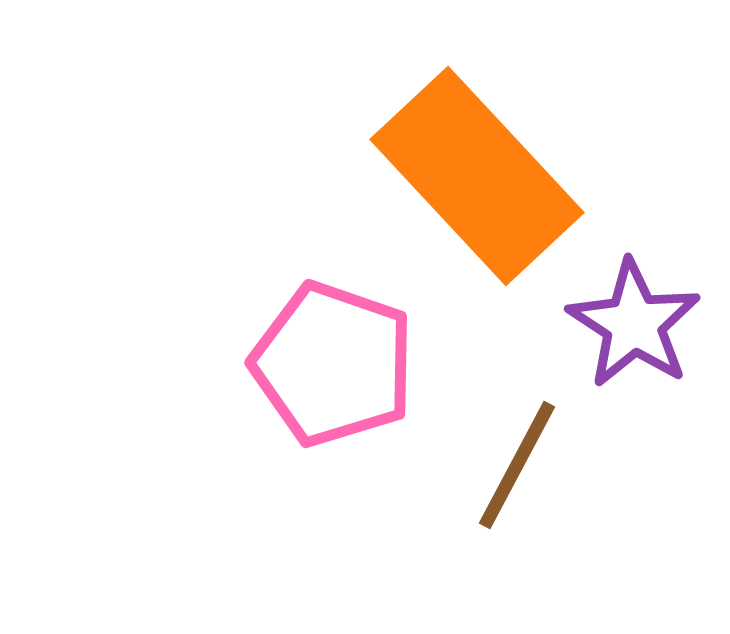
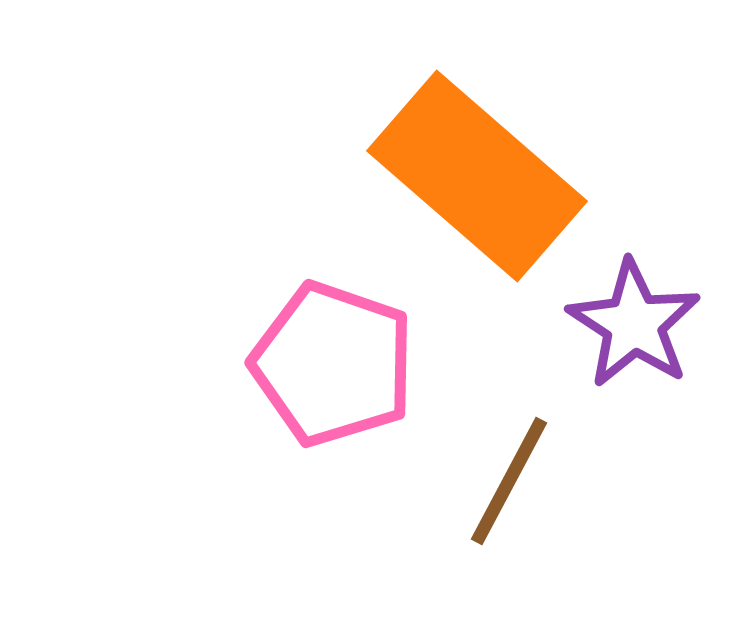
orange rectangle: rotated 6 degrees counterclockwise
brown line: moved 8 px left, 16 px down
